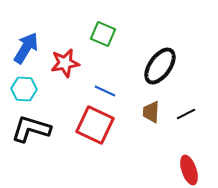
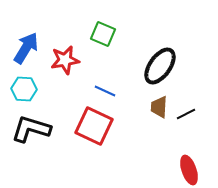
red star: moved 3 px up
brown trapezoid: moved 8 px right, 5 px up
red square: moved 1 px left, 1 px down
